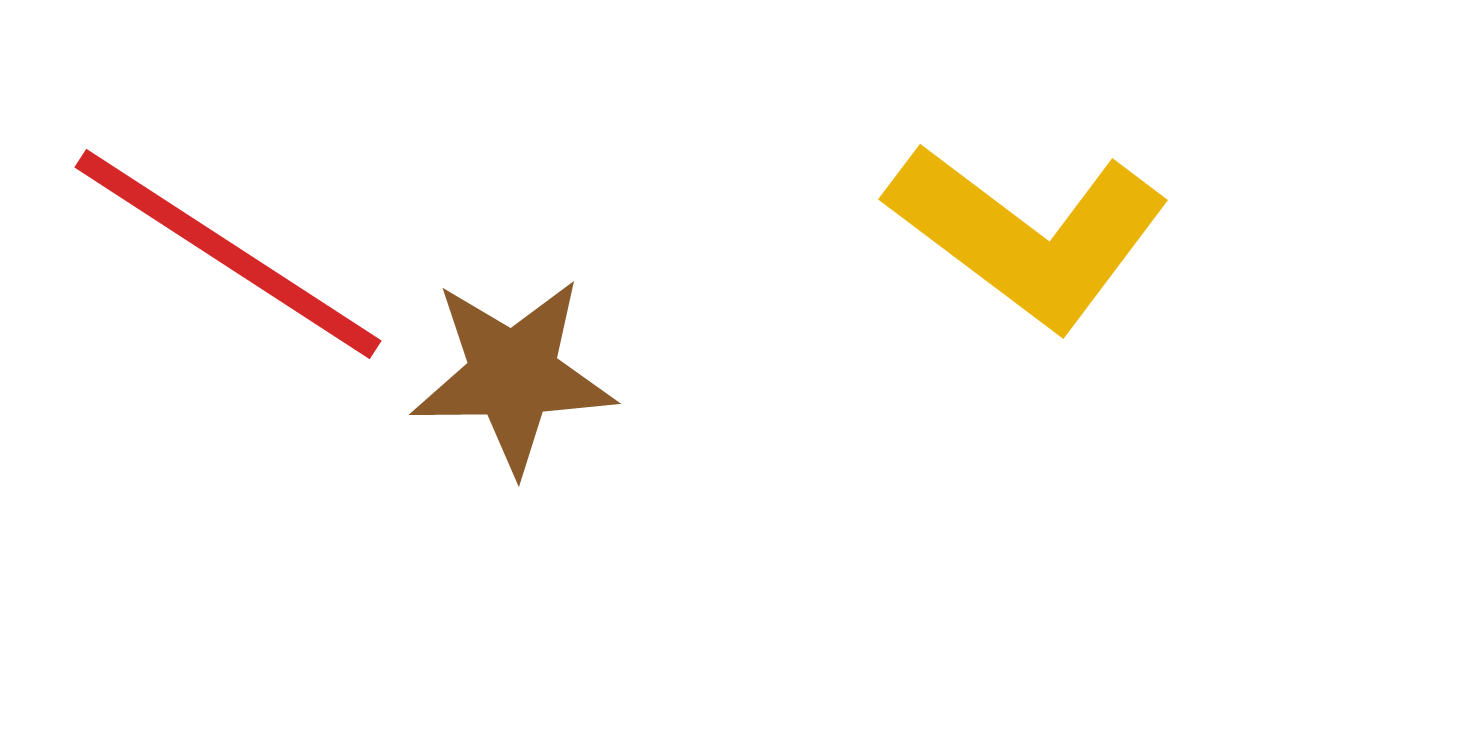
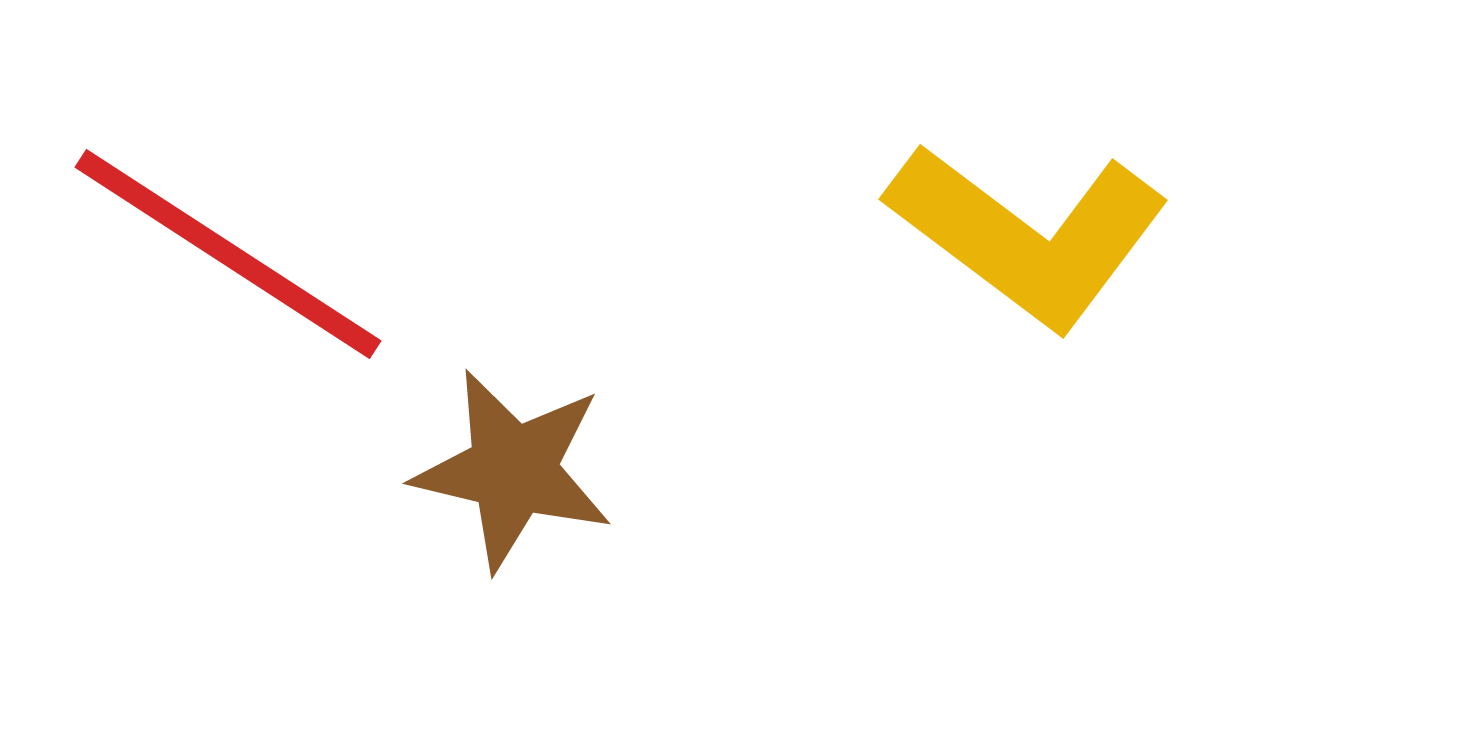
brown star: moved 95 px down; rotated 14 degrees clockwise
